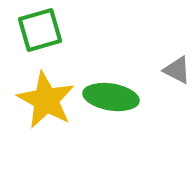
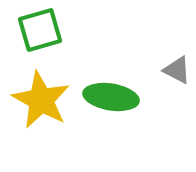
yellow star: moved 5 px left
